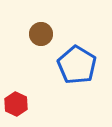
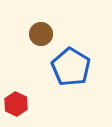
blue pentagon: moved 6 px left, 2 px down
